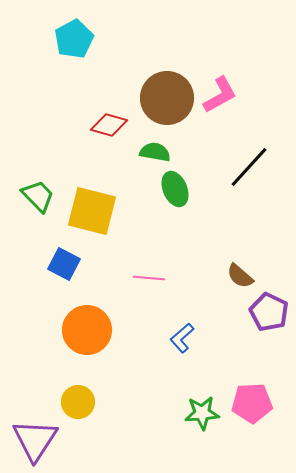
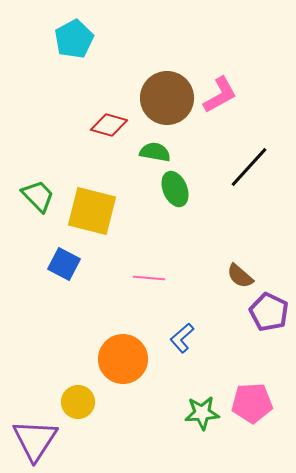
orange circle: moved 36 px right, 29 px down
